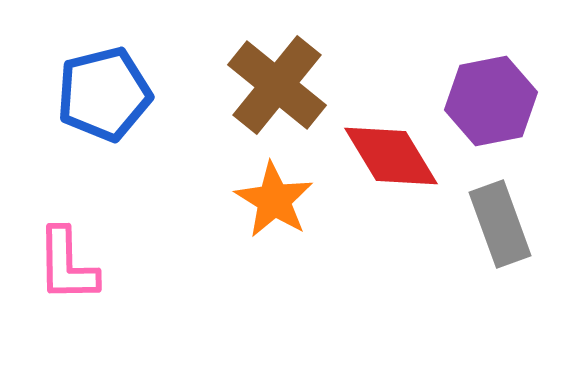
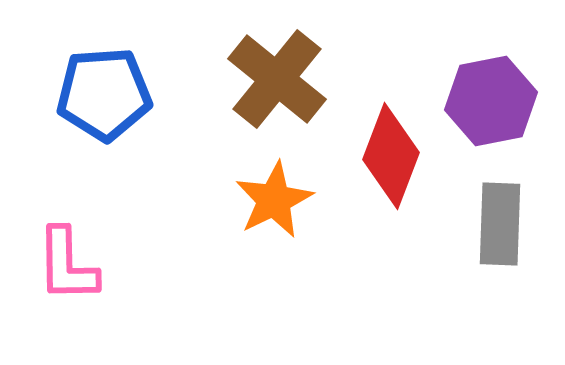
brown cross: moved 6 px up
blue pentagon: rotated 10 degrees clockwise
red diamond: rotated 52 degrees clockwise
orange star: rotated 14 degrees clockwise
gray rectangle: rotated 22 degrees clockwise
